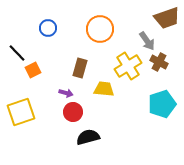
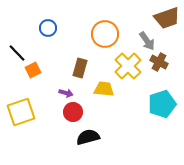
orange circle: moved 5 px right, 5 px down
yellow cross: rotated 12 degrees counterclockwise
